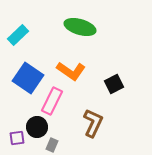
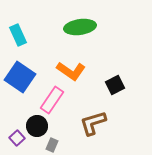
green ellipse: rotated 24 degrees counterclockwise
cyan rectangle: rotated 70 degrees counterclockwise
blue square: moved 8 px left, 1 px up
black square: moved 1 px right, 1 px down
pink rectangle: moved 1 px up; rotated 8 degrees clockwise
brown L-shape: rotated 132 degrees counterclockwise
black circle: moved 1 px up
purple square: rotated 35 degrees counterclockwise
